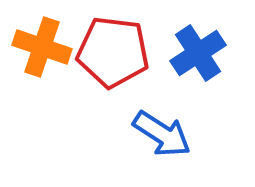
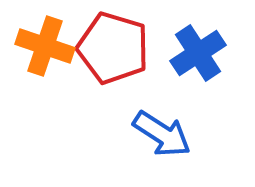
orange cross: moved 3 px right, 1 px up
red pentagon: moved 4 px up; rotated 10 degrees clockwise
